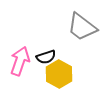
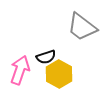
pink arrow: moved 9 px down
